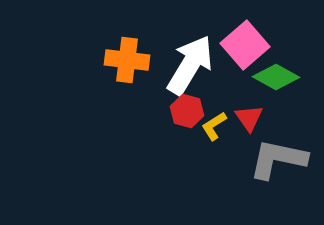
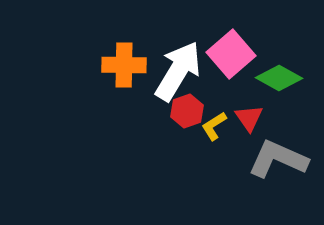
pink square: moved 14 px left, 9 px down
orange cross: moved 3 px left, 5 px down; rotated 6 degrees counterclockwise
white arrow: moved 12 px left, 6 px down
green diamond: moved 3 px right, 1 px down
red hexagon: rotated 24 degrees clockwise
gray L-shape: rotated 12 degrees clockwise
